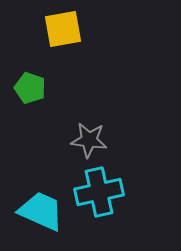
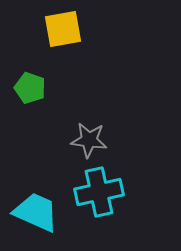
cyan trapezoid: moved 5 px left, 1 px down
